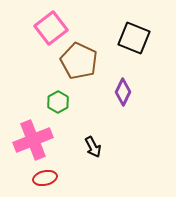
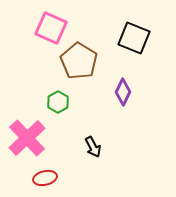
pink square: rotated 28 degrees counterclockwise
brown pentagon: rotated 6 degrees clockwise
pink cross: moved 6 px left, 2 px up; rotated 21 degrees counterclockwise
